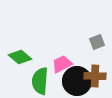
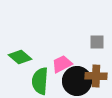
gray square: rotated 21 degrees clockwise
brown cross: moved 1 px right
